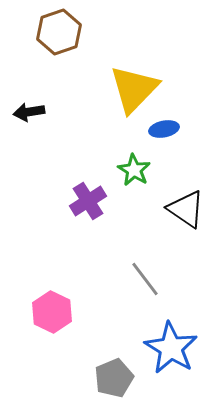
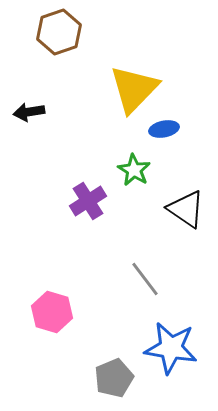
pink hexagon: rotated 9 degrees counterclockwise
blue star: rotated 22 degrees counterclockwise
